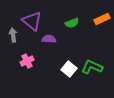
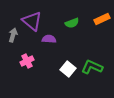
gray arrow: rotated 24 degrees clockwise
white square: moved 1 px left
